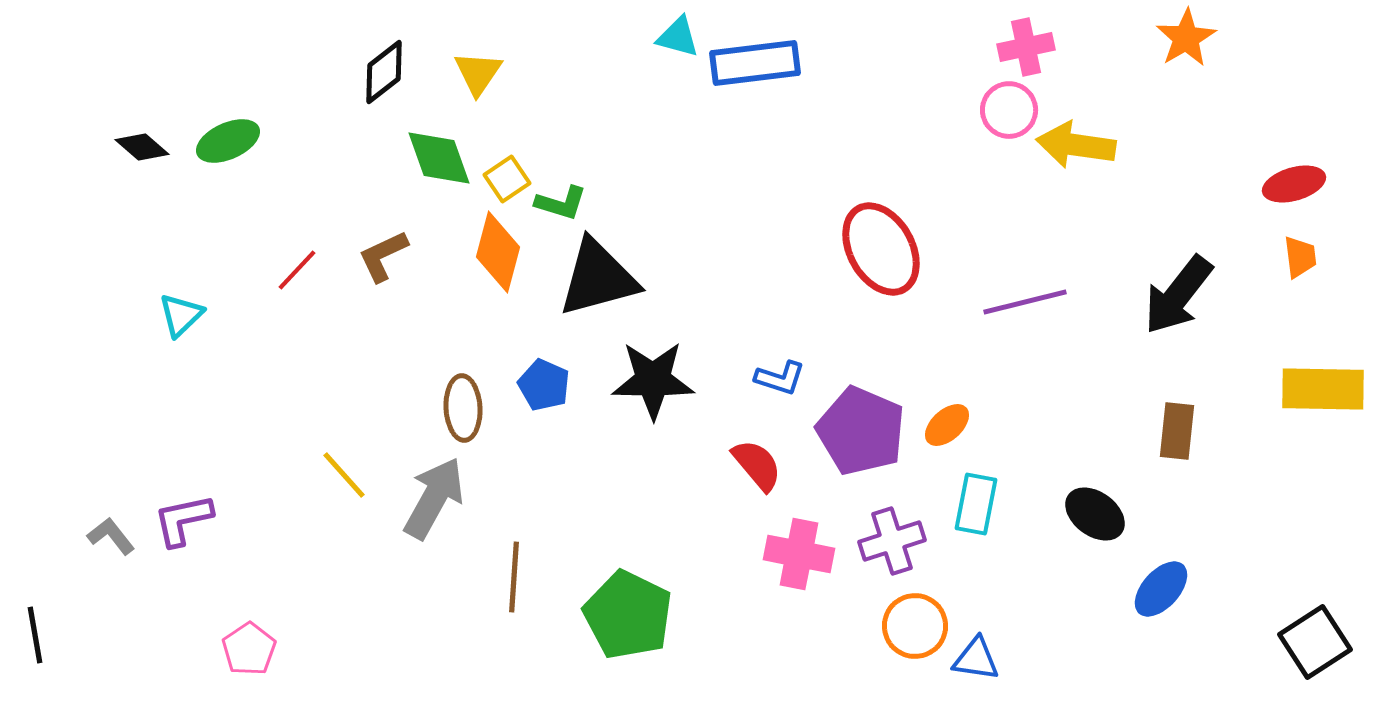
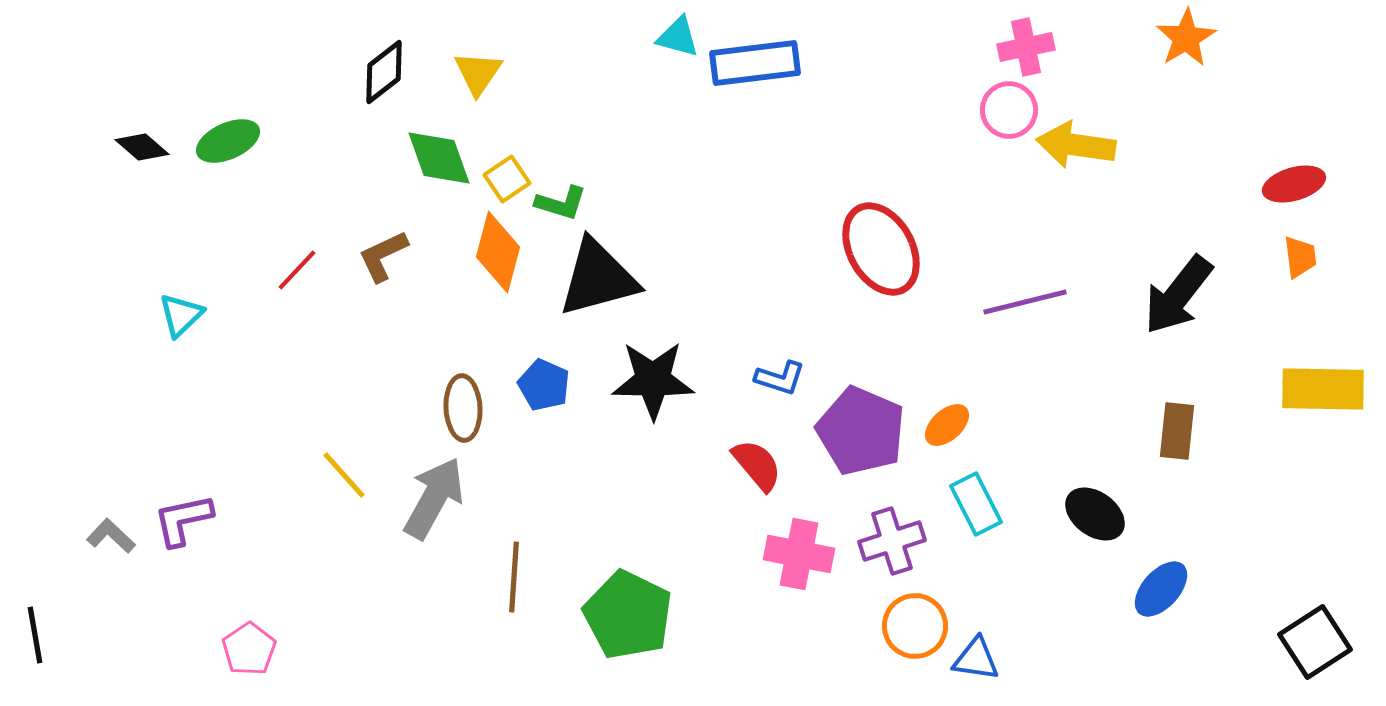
cyan rectangle at (976, 504): rotated 38 degrees counterclockwise
gray L-shape at (111, 536): rotated 9 degrees counterclockwise
